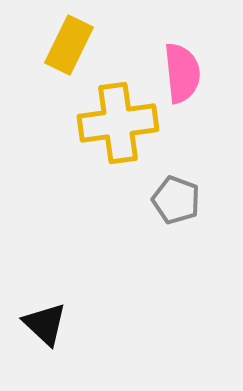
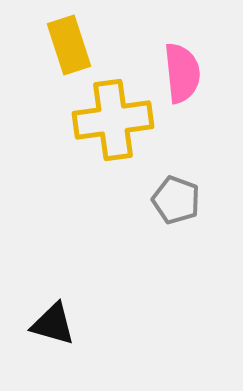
yellow rectangle: rotated 44 degrees counterclockwise
yellow cross: moved 5 px left, 3 px up
black triangle: moved 8 px right; rotated 27 degrees counterclockwise
